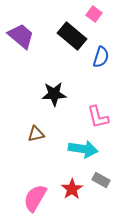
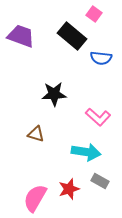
purple trapezoid: rotated 20 degrees counterclockwise
blue semicircle: moved 1 px down; rotated 80 degrees clockwise
pink L-shape: rotated 35 degrees counterclockwise
brown triangle: rotated 30 degrees clockwise
cyan arrow: moved 3 px right, 3 px down
gray rectangle: moved 1 px left, 1 px down
red star: moved 3 px left; rotated 15 degrees clockwise
